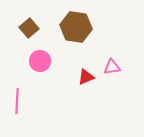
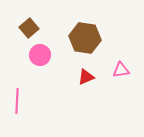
brown hexagon: moved 9 px right, 11 px down
pink circle: moved 6 px up
pink triangle: moved 9 px right, 3 px down
